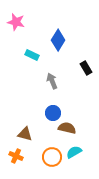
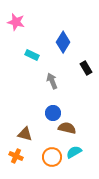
blue diamond: moved 5 px right, 2 px down
